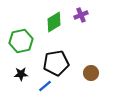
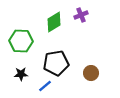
green hexagon: rotated 15 degrees clockwise
